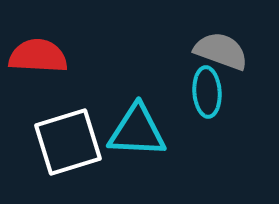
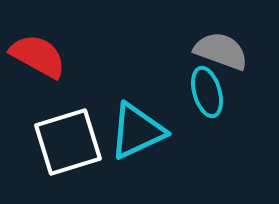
red semicircle: rotated 26 degrees clockwise
cyan ellipse: rotated 12 degrees counterclockwise
cyan triangle: rotated 28 degrees counterclockwise
